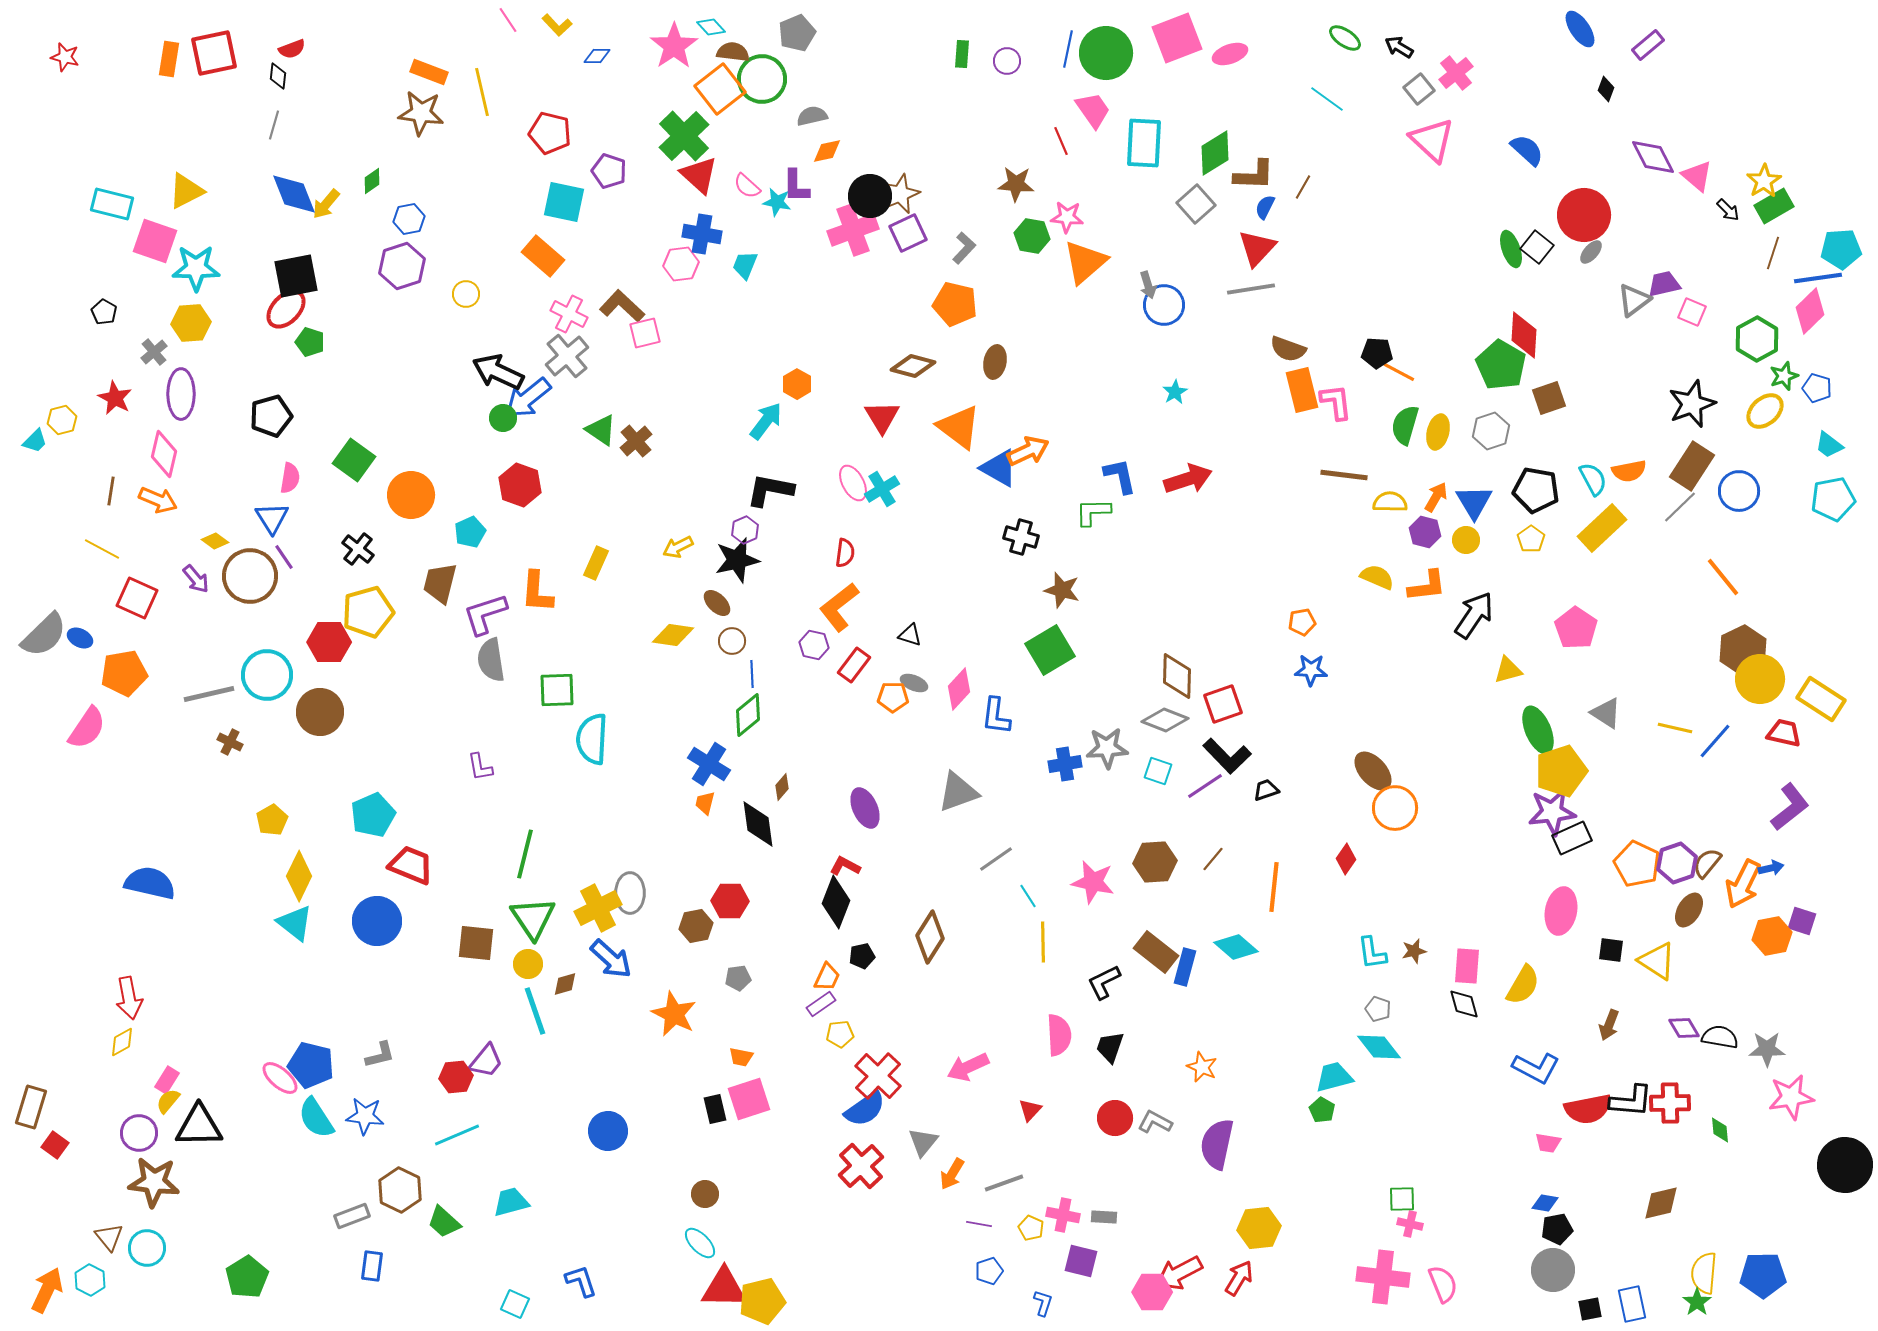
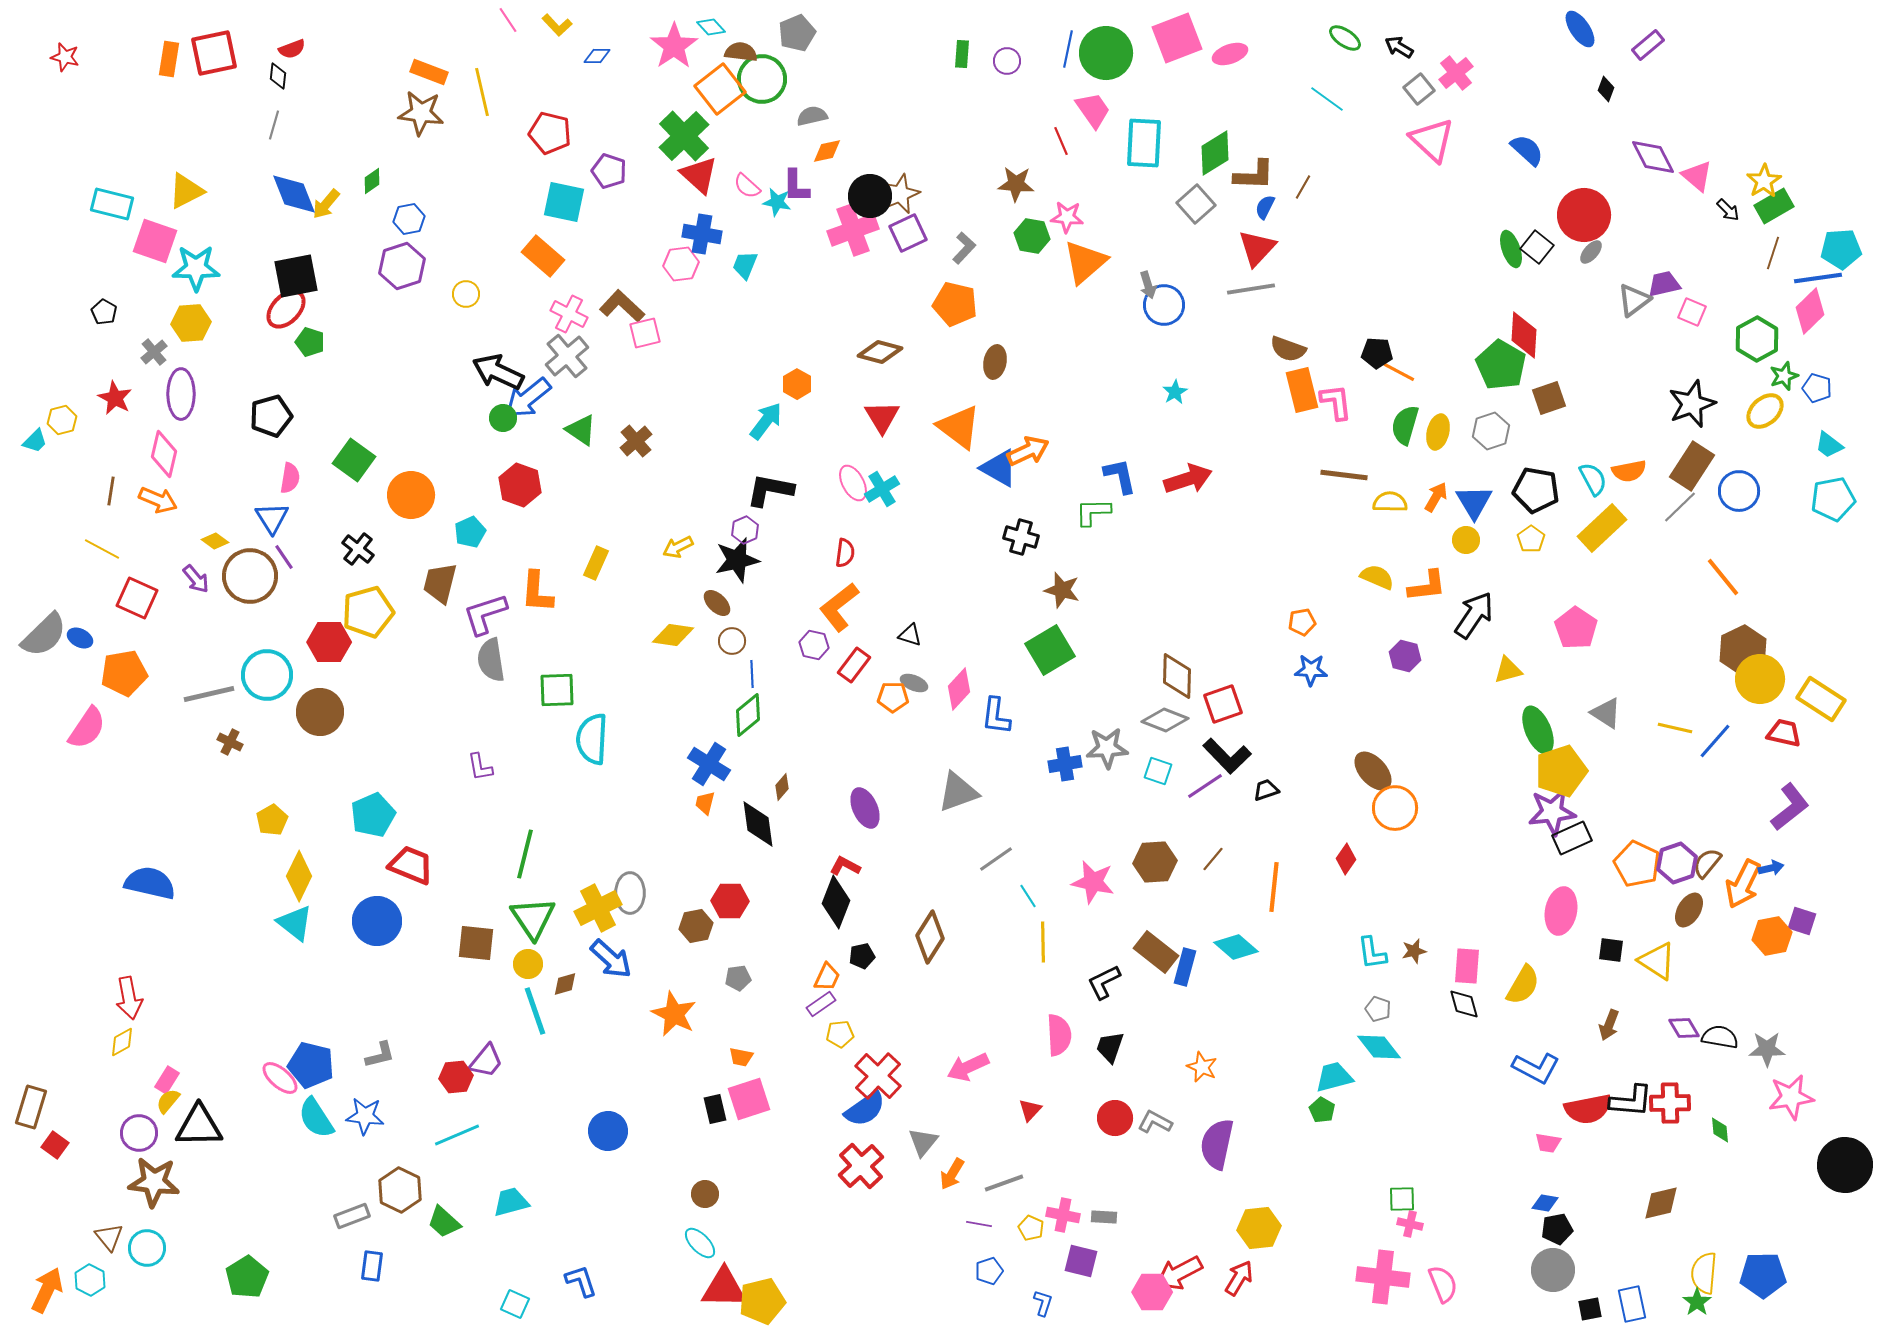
brown semicircle at (733, 52): moved 8 px right
brown diamond at (913, 366): moved 33 px left, 14 px up
green triangle at (601, 430): moved 20 px left
purple hexagon at (1425, 532): moved 20 px left, 124 px down
